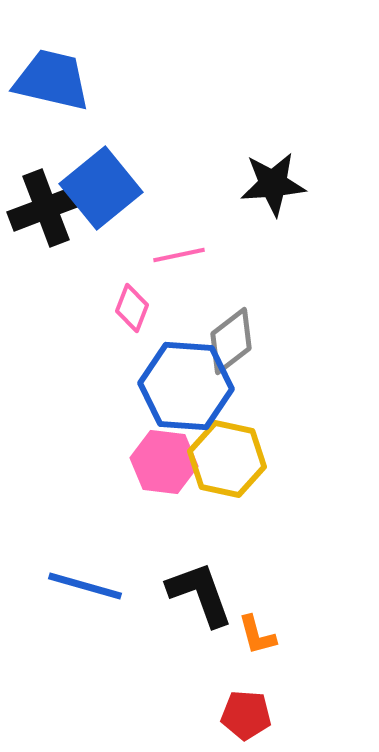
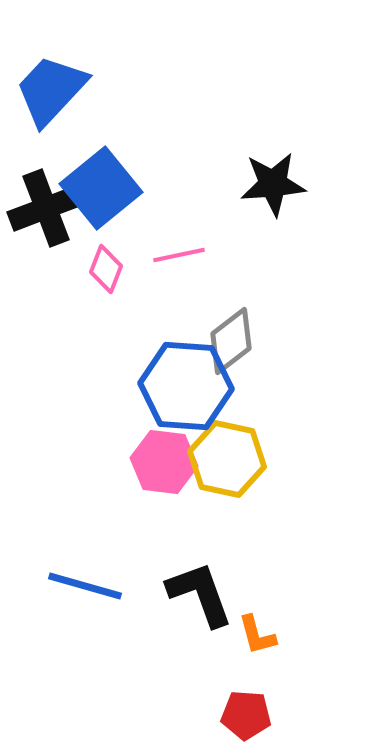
blue trapezoid: moved 1 px left, 10 px down; rotated 60 degrees counterclockwise
pink diamond: moved 26 px left, 39 px up
